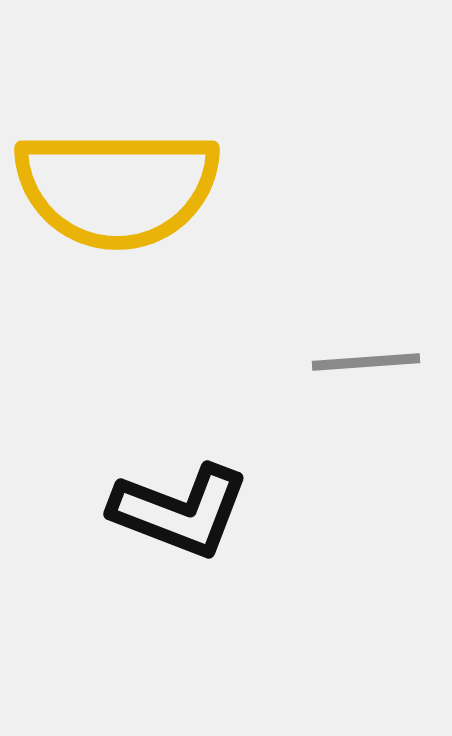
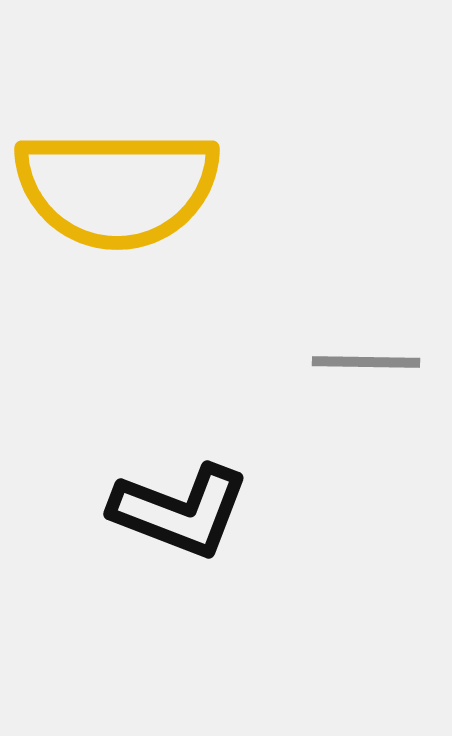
gray line: rotated 5 degrees clockwise
